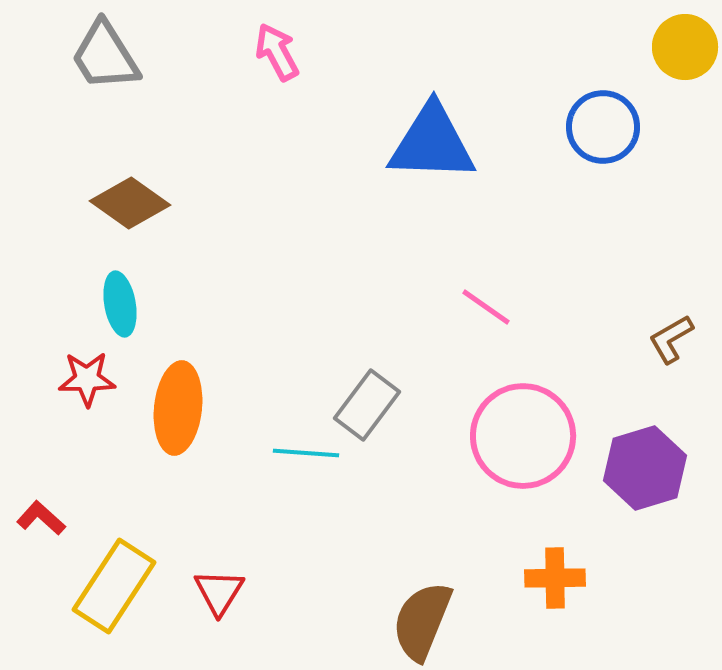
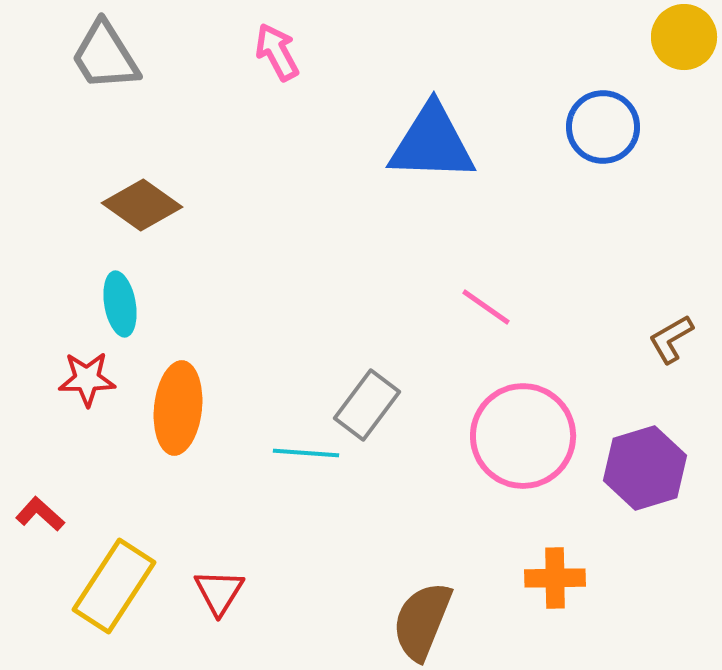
yellow circle: moved 1 px left, 10 px up
brown diamond: moved 12 px right, 2 px down
red L-shape: moved 1 px left, 4 px up
